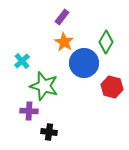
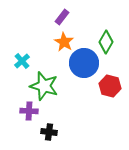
red hexagon: moved 2 px left, 1 px up
